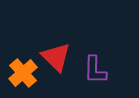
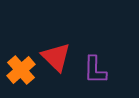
orange cross: moved 2 px left, 3 px up
